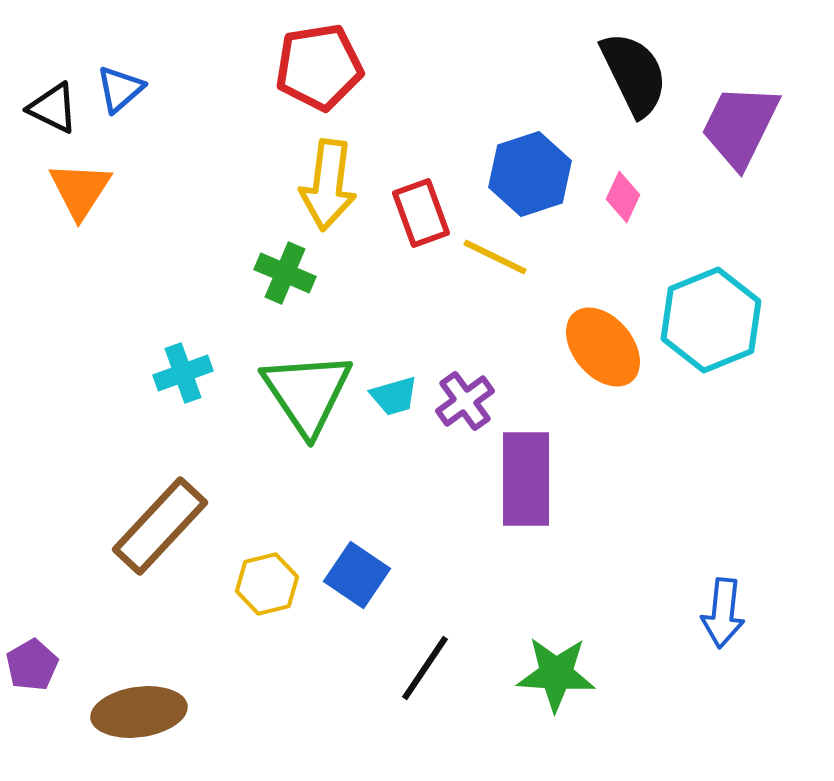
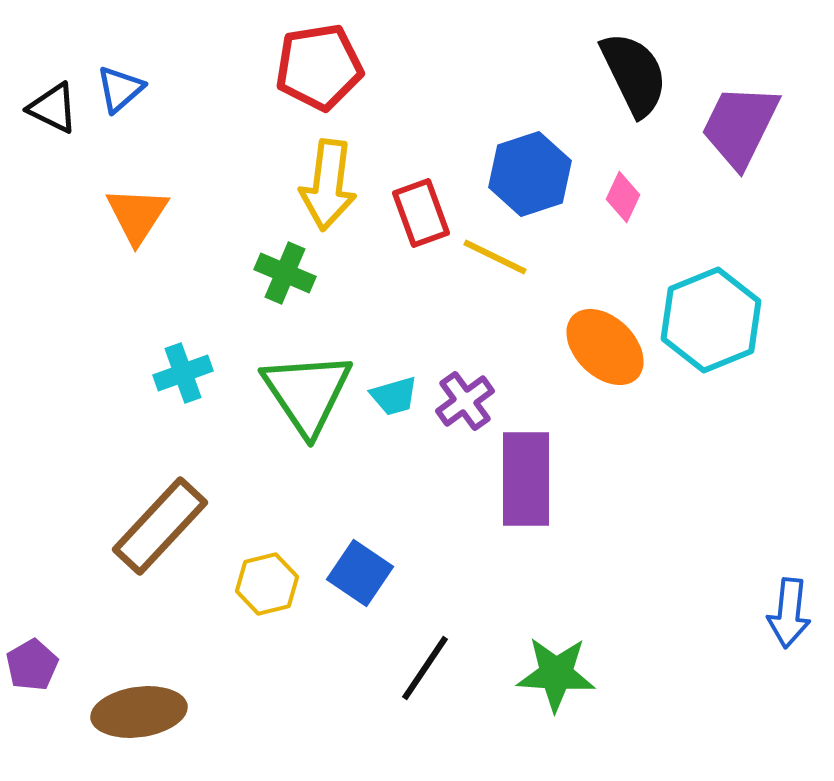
orange triangle: moved 57 px right, 25 px down
orange ellipse: moved 2 px right; rotated 6 degrees counterclockwise
blue square: moved 3 px right, 2 px up
blue arrow: moved 66 px right
